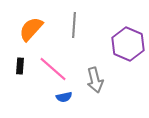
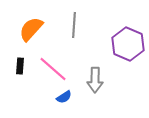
gray arrow: rotated 15 degrees clockwise
blue semicircle: rotated 21 degrees counterclockwise
